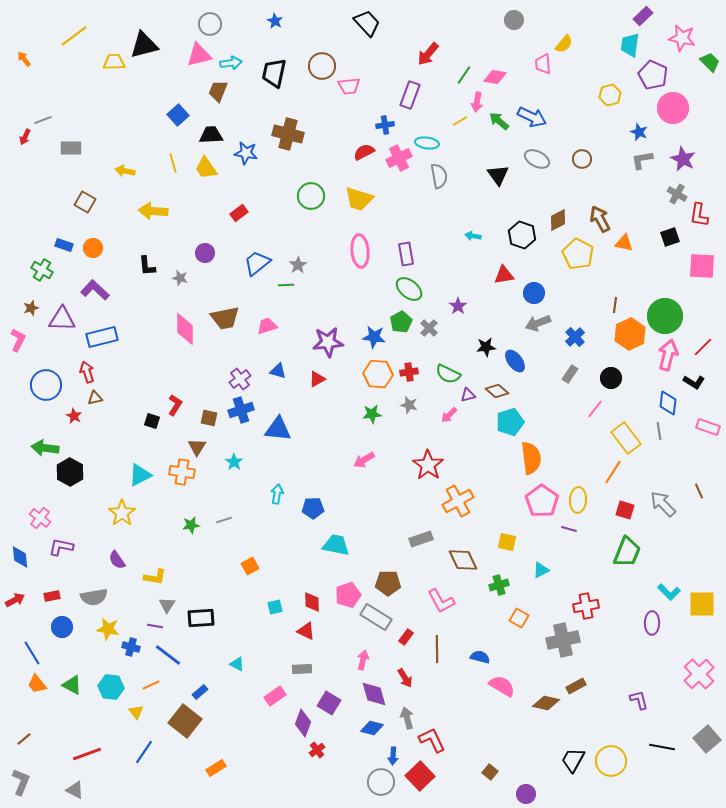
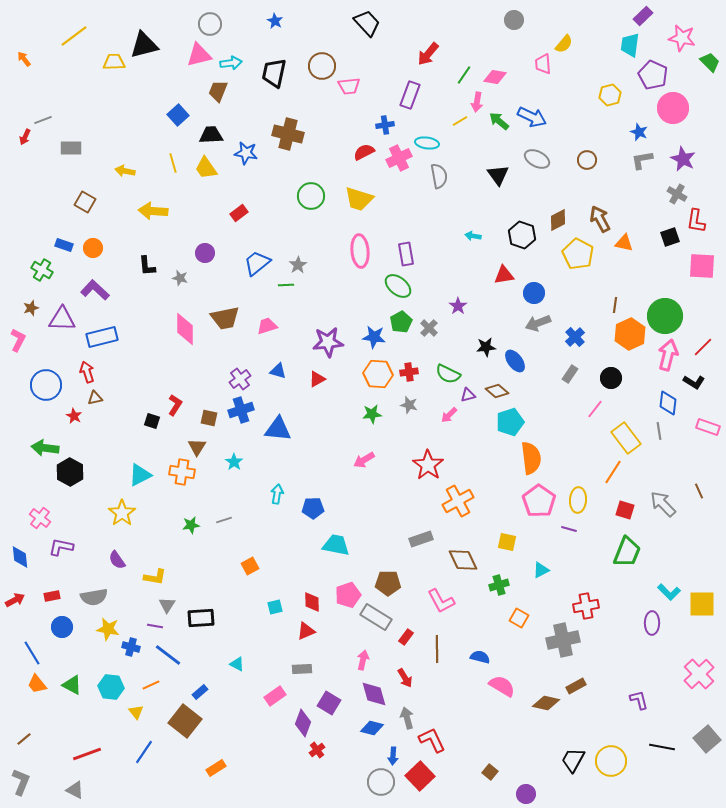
brown circle at (582, 159): moved 5 px right, 1 px down
red L-shape at (699, 215): moved 3 px left, 6 px down
green ellipse at (409, 289): moved 11 px left, 3 px up
pink pentagon at (542, 501): moved 3 px left
red triangle at (306, 631): rotated 48 degrees counterclockwise
